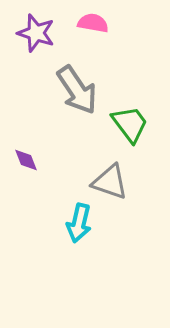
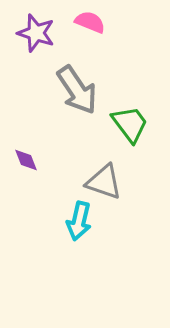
pink semicircle: moved 3 px left, 1 px up; rotated 12 degrees clockwise
gray triangle: moved 6 px left
cyan arrow: moved 2 px up
